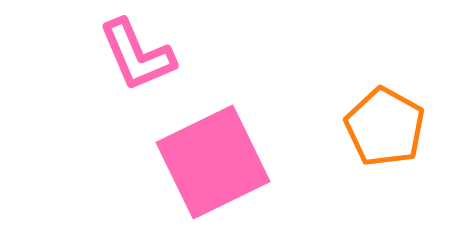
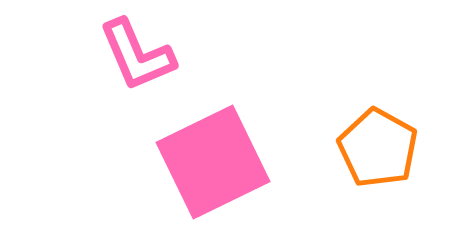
orange pentagon: moved 7 px left, 21 px down
